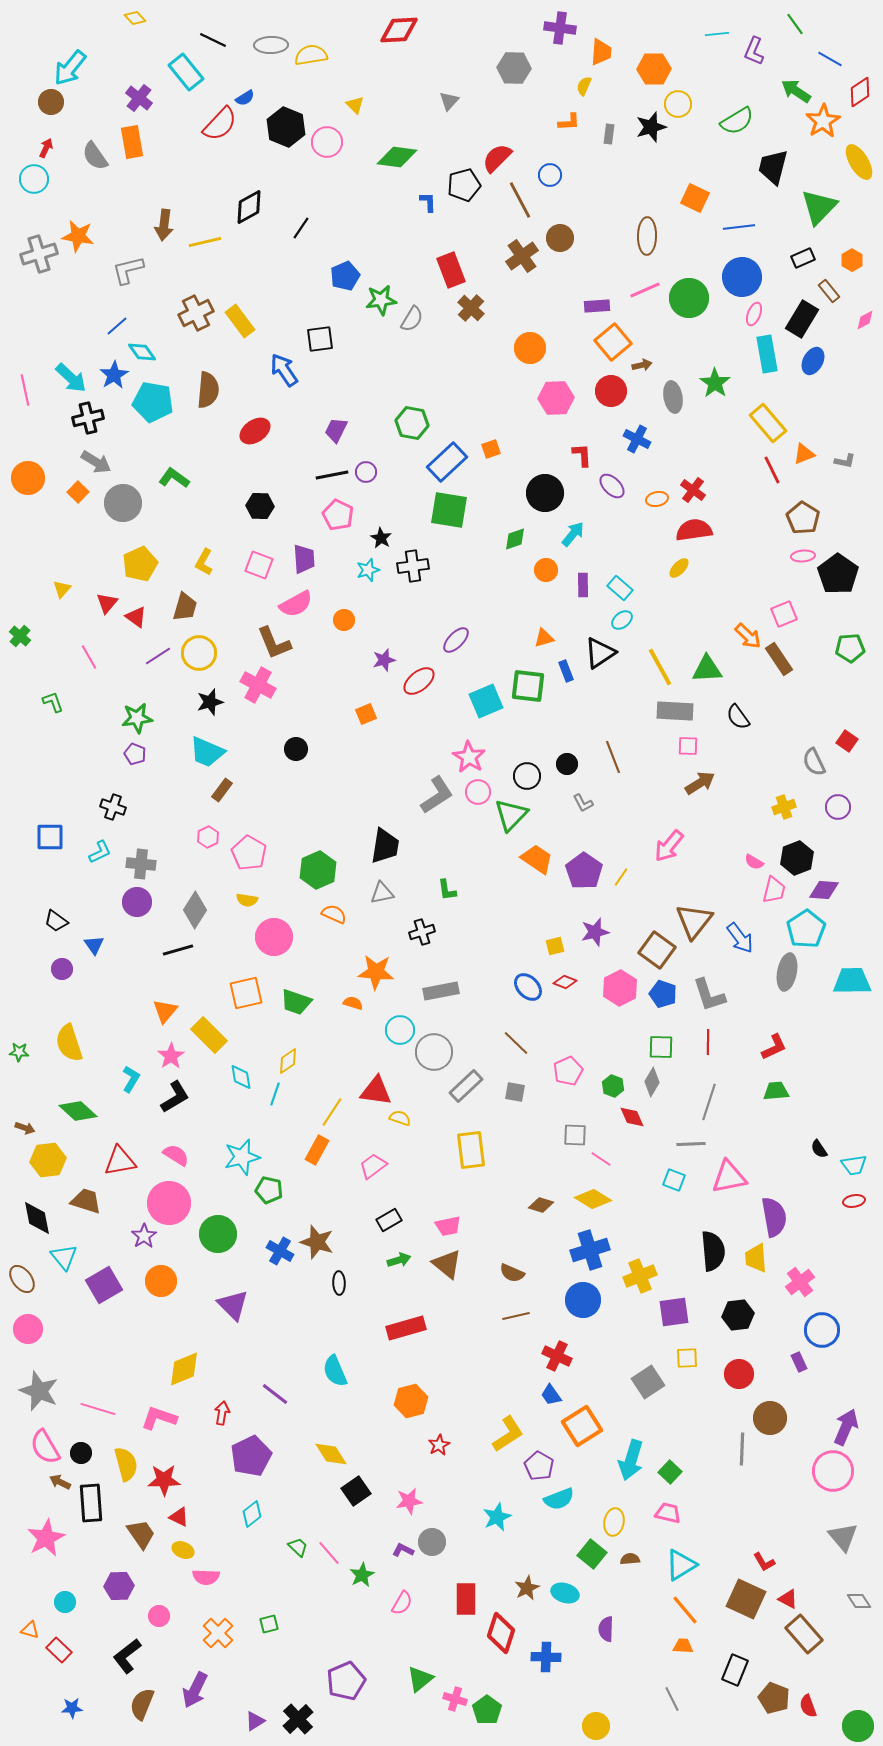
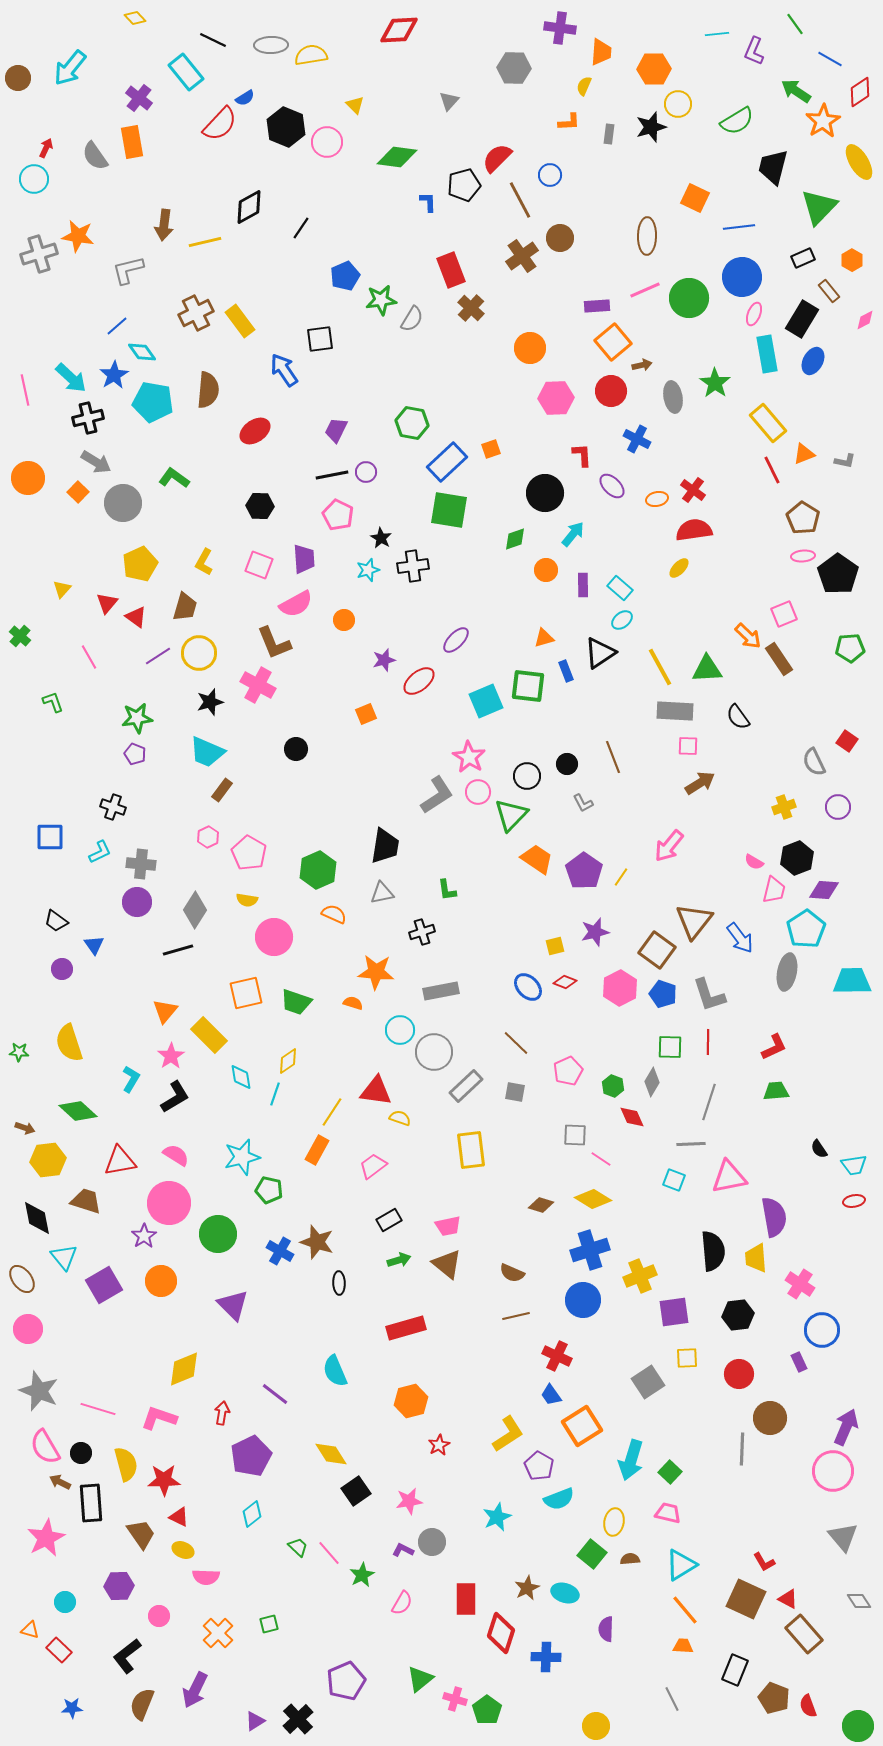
brown circle at (51, 102): moved 33 px left, 24 px up
green square at (661, 1047): moved 9 px right
pink cross at (800, 1282): moved 2 px down; rotated 20 degrees counterclockwise
